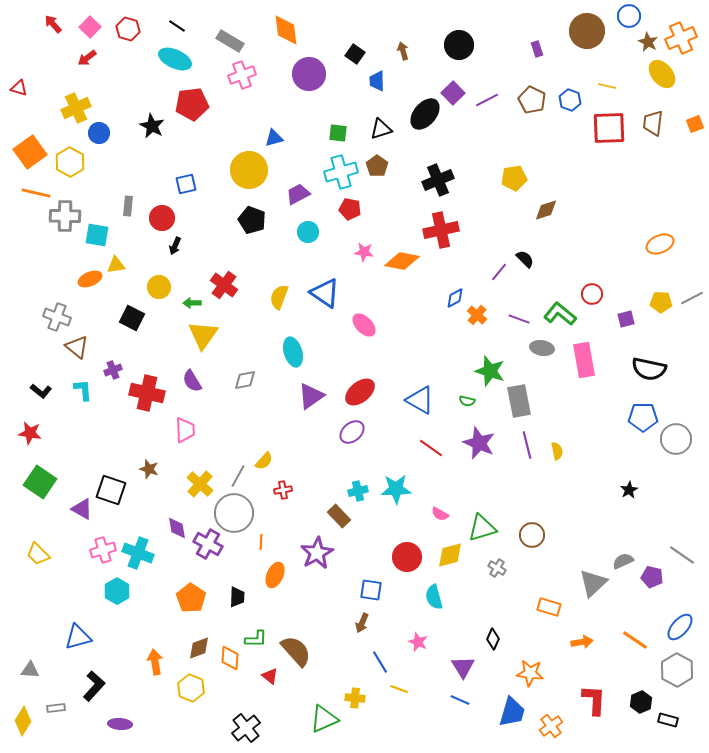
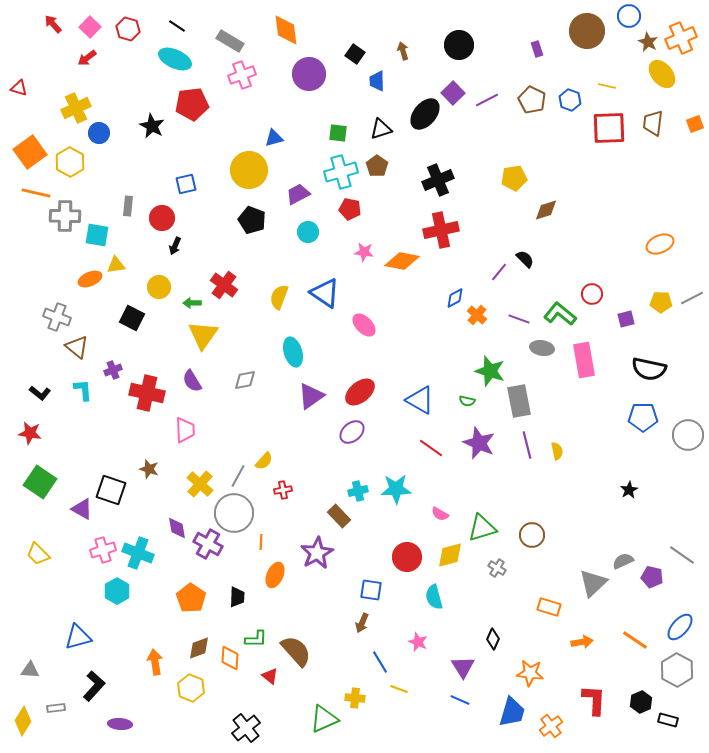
black L-shape at (41, 391): moved 1 px left, 2 px down
gray circle at (676, 439): moved 12 px right, 4 px up
